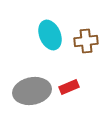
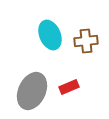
gray ellipse: rotated 54 degrees counterclockwise
